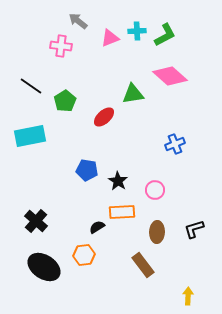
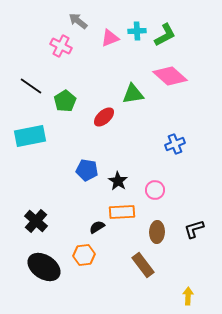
pink cross: rotated 20 degrees clockwise
